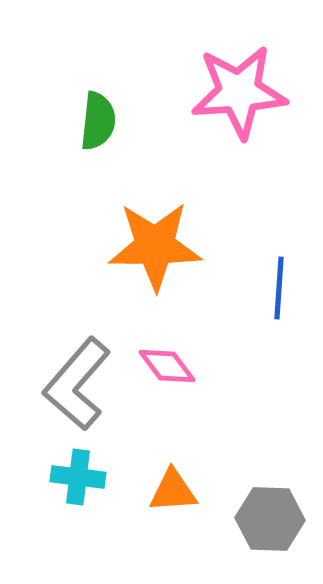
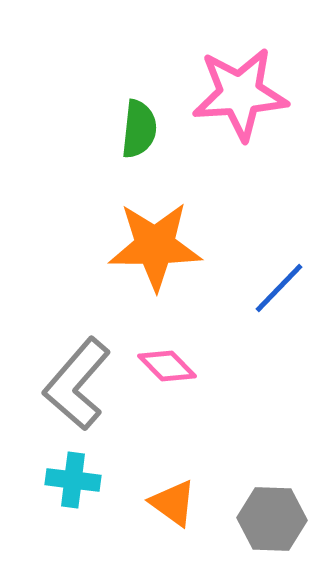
pink star: moved 1 px right, 2 px down
green semicircle: moved 41 px right, 8 px down
blue line: rotated 40 degrees clockwise
pink diamond: rotated 8 degrees counterclockwise
cyan cross: moved 5 px left, 3 px down
orange triangle: moved 12 px down; rotated 40 degrees clockwise
gray hexagon: moved 2 px right
